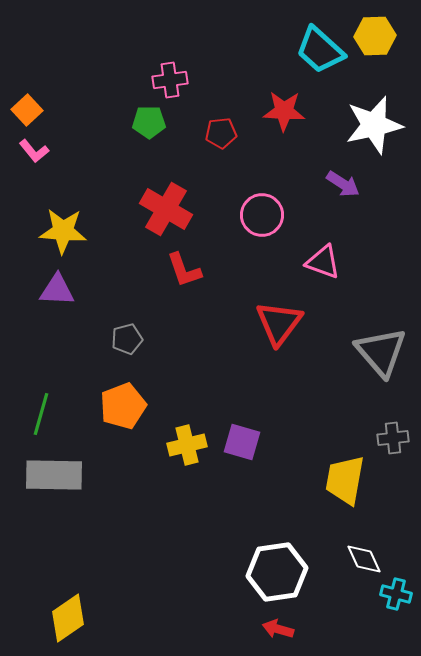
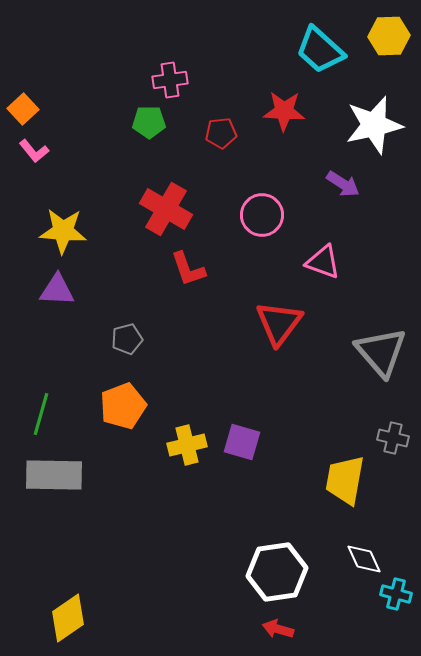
yellow hexagon: moved 14 px right
orange square: moved 4 px left, 1 px up
red L-shape: moved 4 px right, 1 px up
gray cross: rotated 20 degrees clockwise
